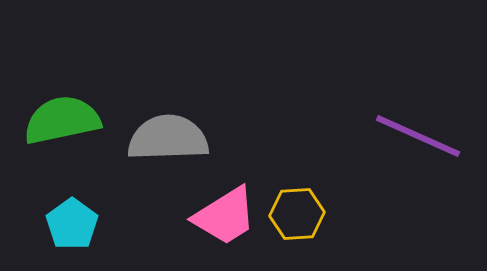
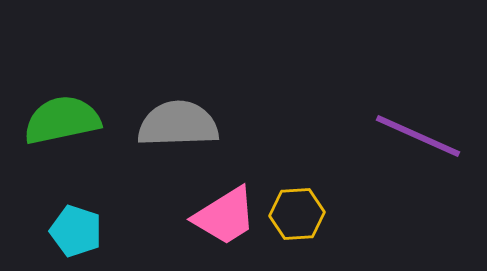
gray semicircle: moved 10 px right, 14 px up
cyan pentagon: moved 4 px right, 7 px down; rotated 18 degrees counterclockwise
